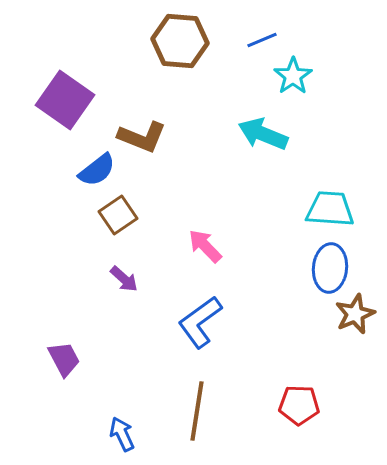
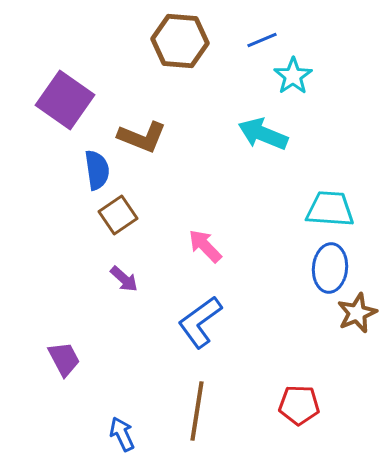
blue semicircle: rotated 60 degrees counterclockwise
brown star: moved 2 px right, 1 px up
